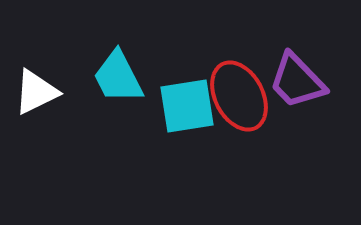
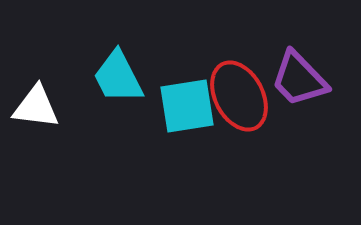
purple trapezoid: moved 2 px right, 2 px up
white triangle: moved 15 px down; rotated 33 degrees clockwise
